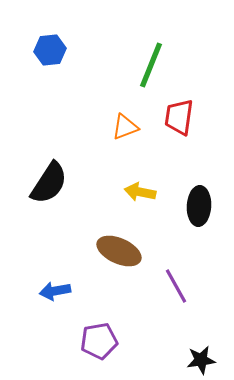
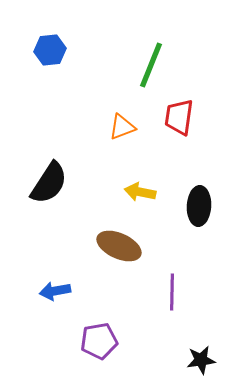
orange triangle: moved 3 px left
brown ellipse: moved 5 px up
purple line: moved 4 px left, 6 px down; rotated 30 degrees clockwise
